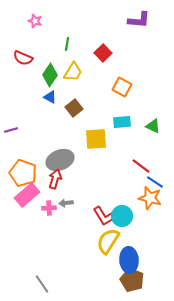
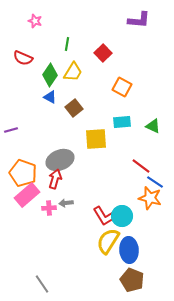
blue ellipse: moved 10 px up
